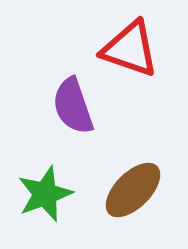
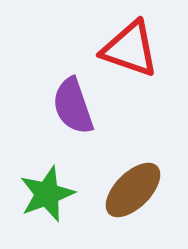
green star: moved 2 px right
